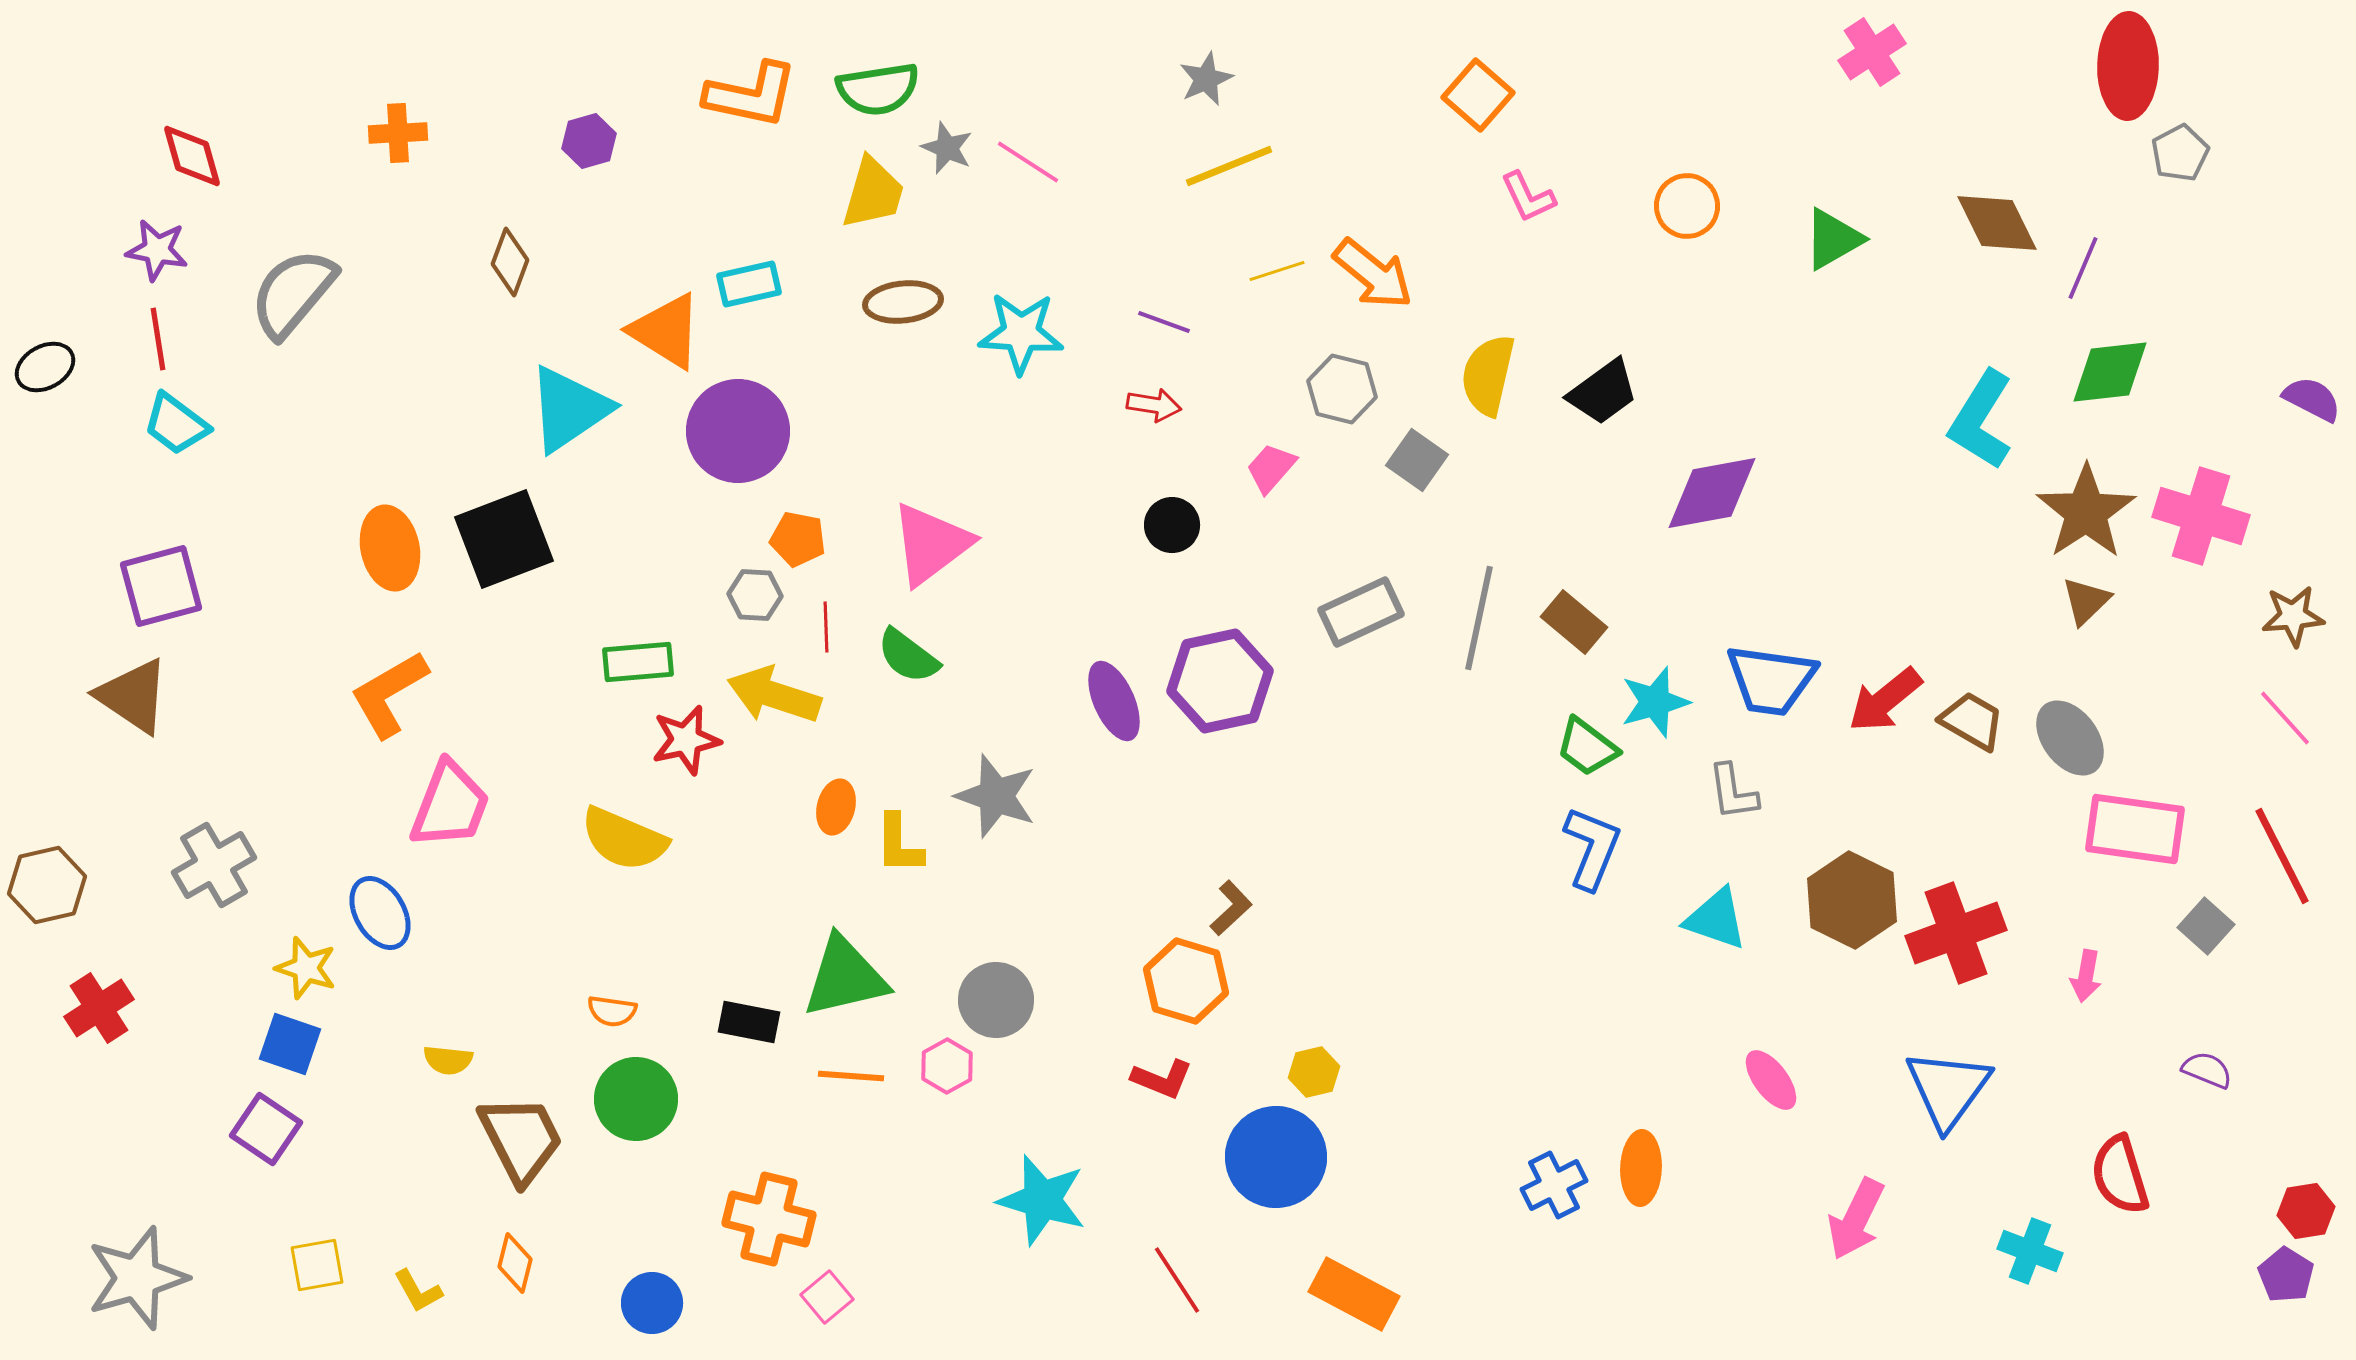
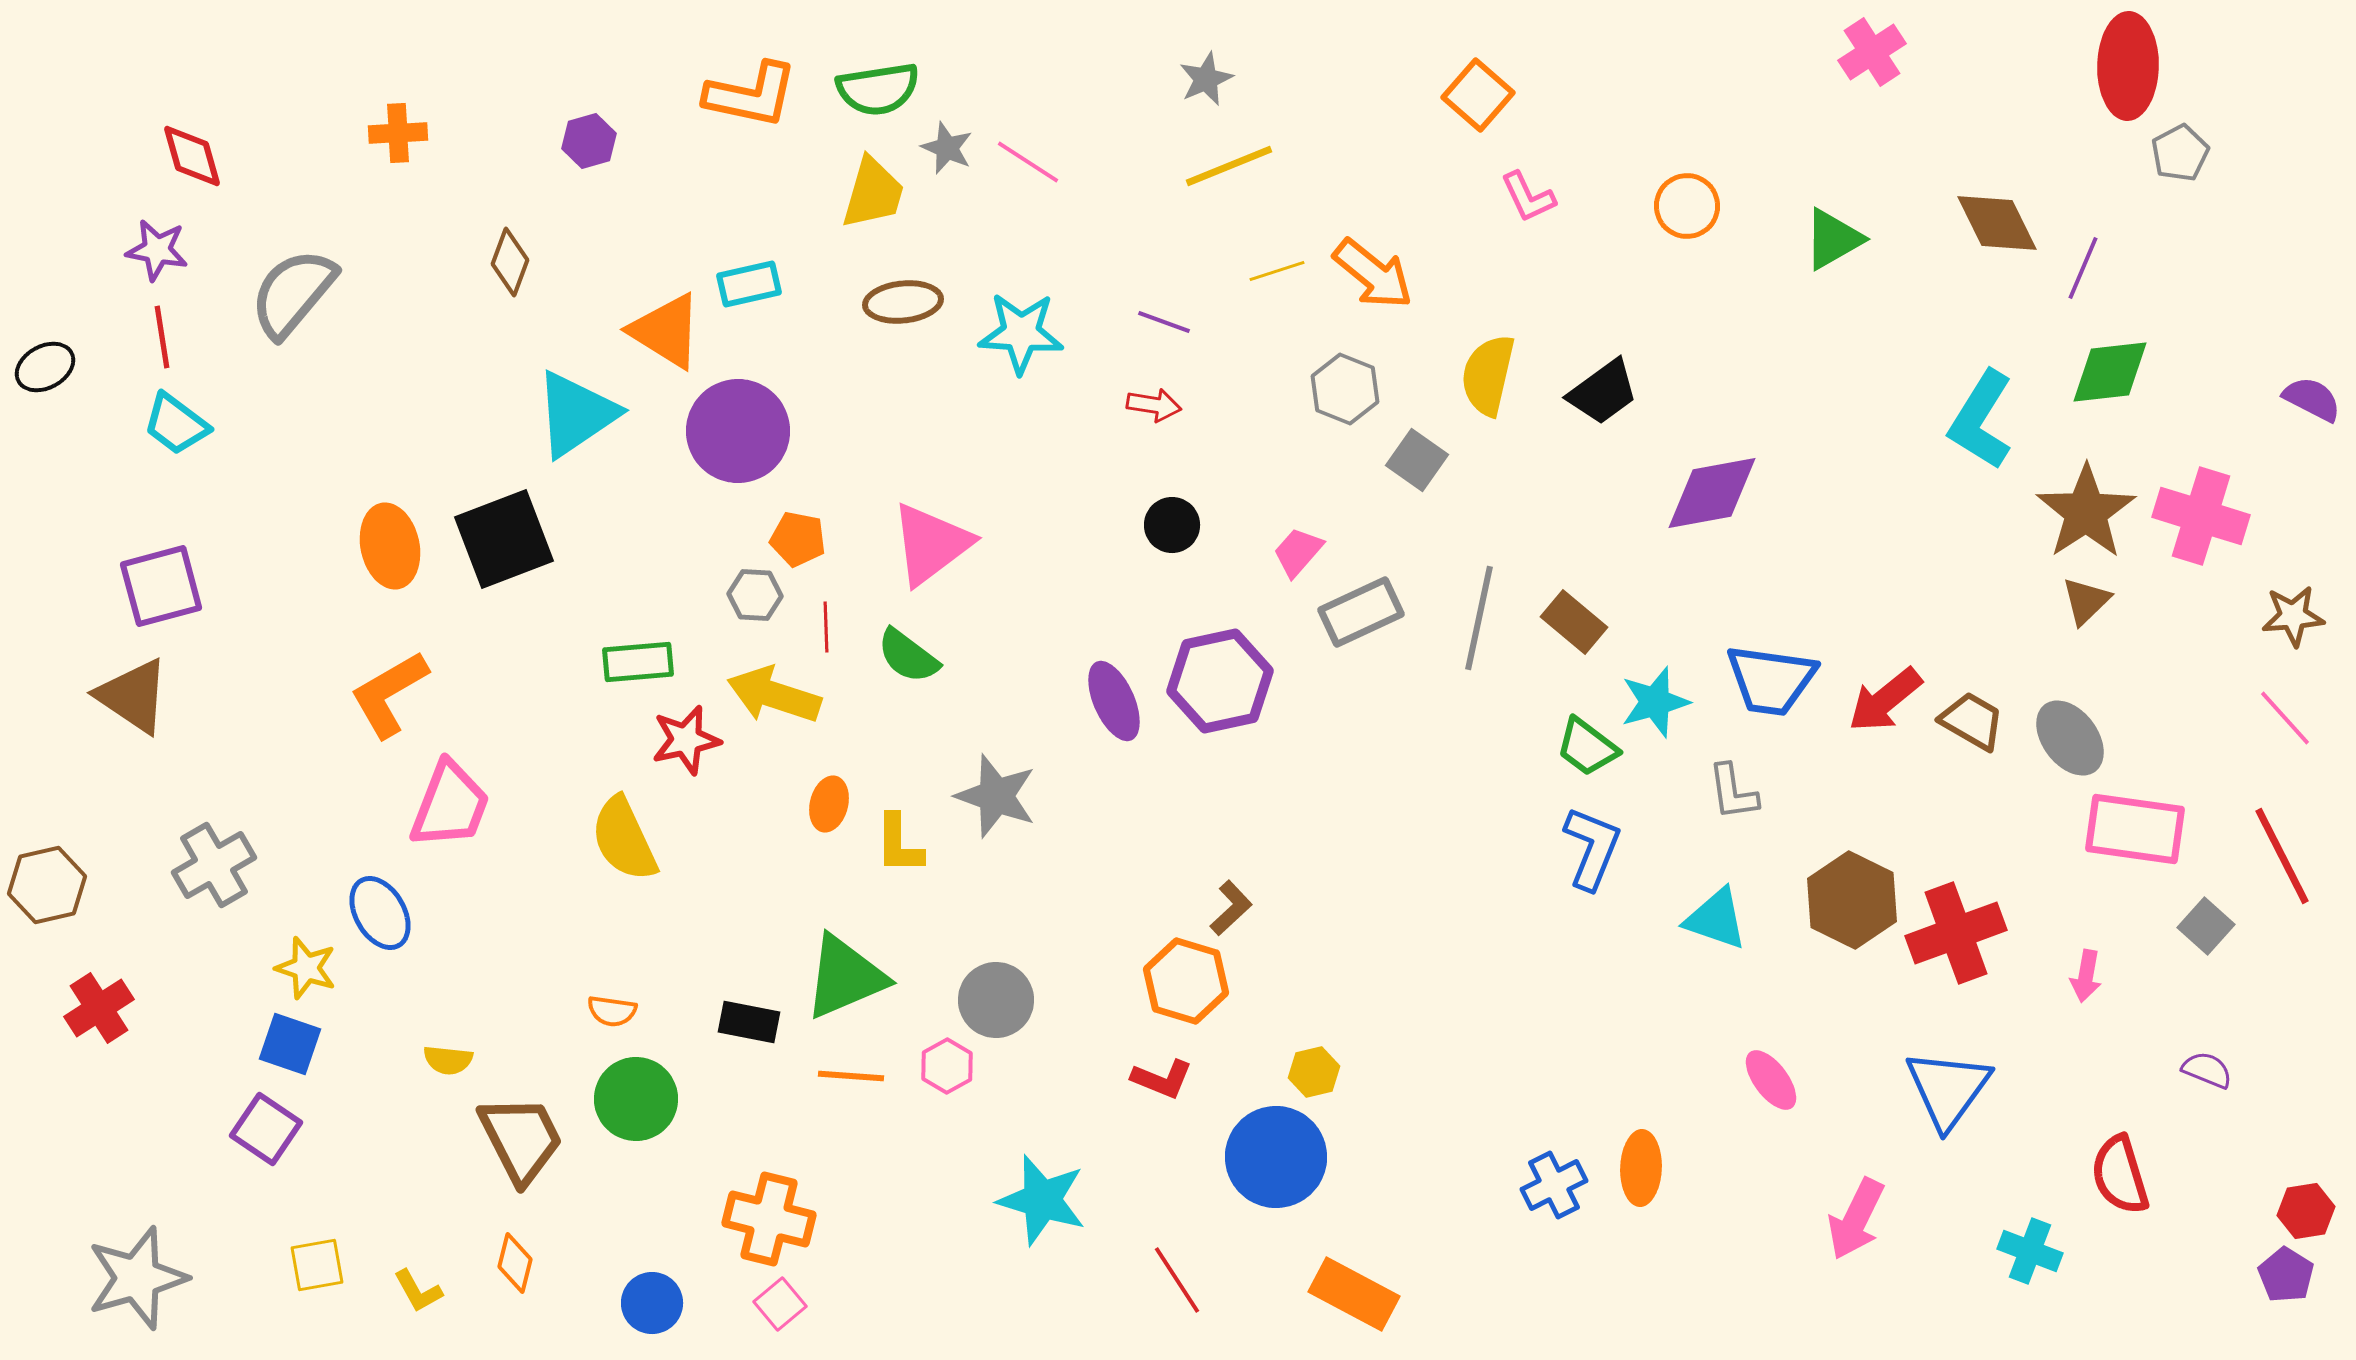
red line at (158, 339): moved 4 px right, 2 px up
gray hexagon at (1342, 389): moved 3 px right; rotated 8 degrees clockwise
cyan triangle at (569, 409): moved 7 px right, 5 px down
pink trapezoid at (1271, 468): moved 27 px right, 84 px down
orange ellipse at (390, 548): moved 2 px up
orange ellipse at (836, 807): moved 7 px left, 3 px up
yellow semicircle at (624, 839): rotated 42 degrees clockwise
green triangle at (845, 977): rotated 10 degrees counterclockwise
pink square at (827, 1297): moved 47 px left, 7 px down
